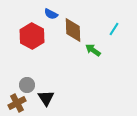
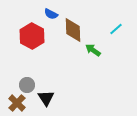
cyan line: moved 2 px right; rotated 16 degrees clockwise
brown cross: rotated 18 degrees counterclockwise
